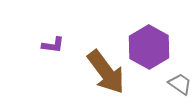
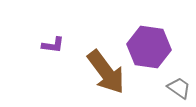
purple hexagon: rotated 21 degrees counterclockwise
gray trapezoid: moved 1 px left, 4 px down
